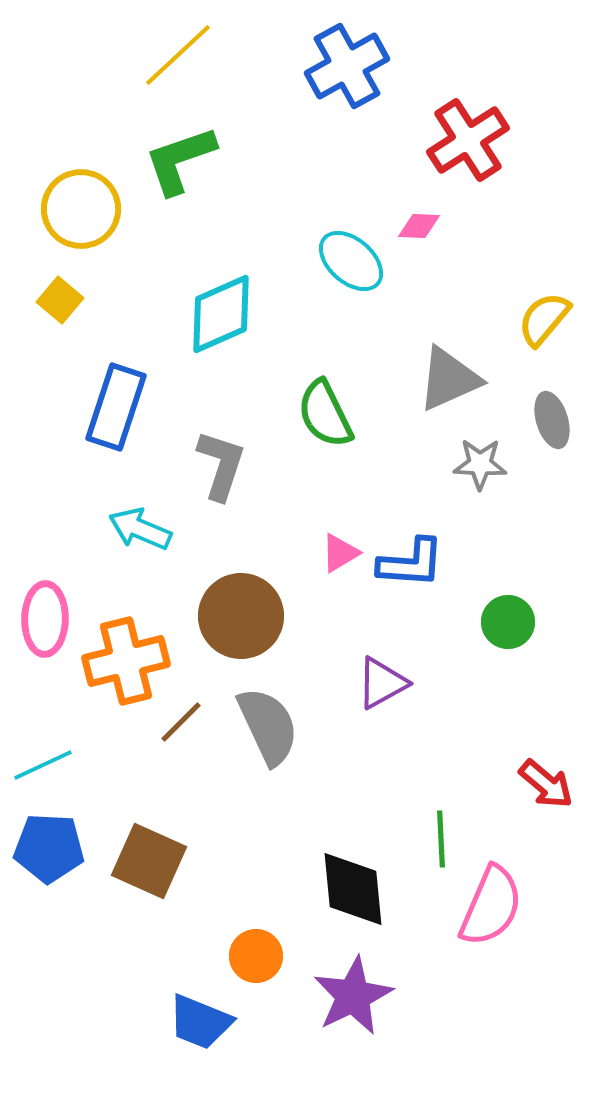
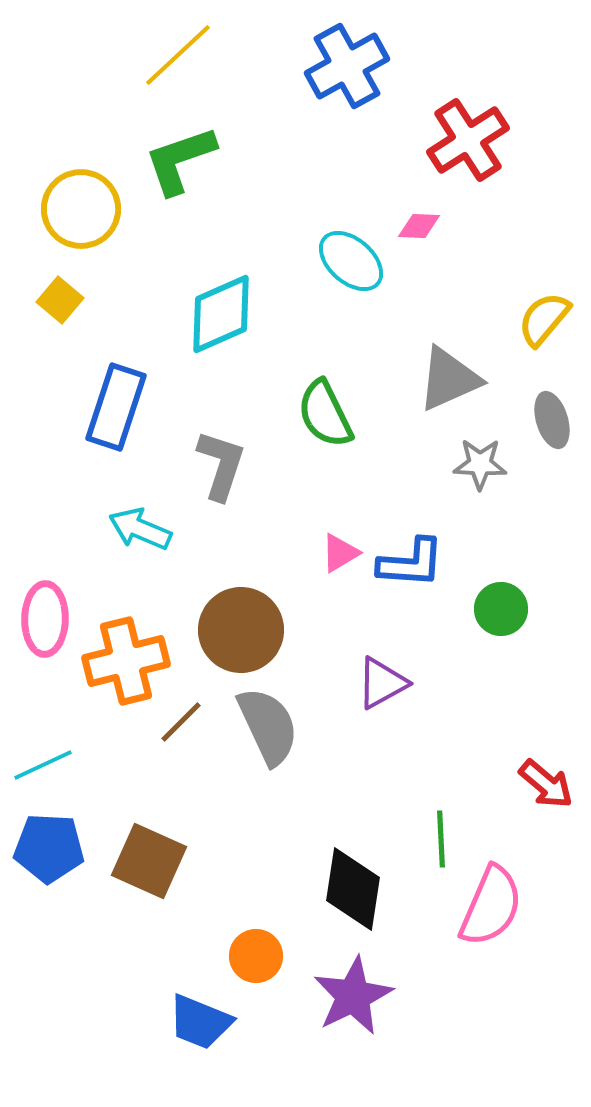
brown circle: moved 14 px down
green circle: moved 7 px left, 13 px up
black diamond: rotated 14 degrees clockwise
